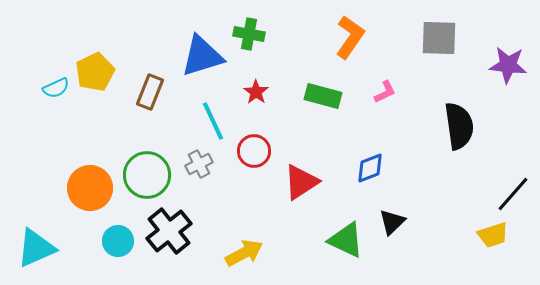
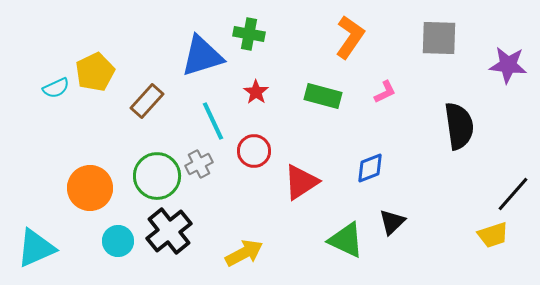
brown rectangle: moved 3 px left, 9 px down; rotated 20 degrees clockwise
green circle: moved 10 px right, 1 px down
